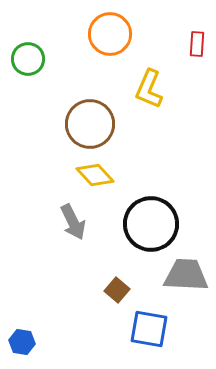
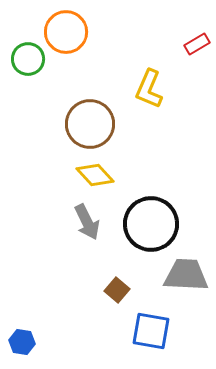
orange circle: moved 44 px left, 2 px up
red rectangle: rotated 55 degrees clockwise
gray arrow: moved 14 px right
blue square: moved 2 px right, 2 px down
